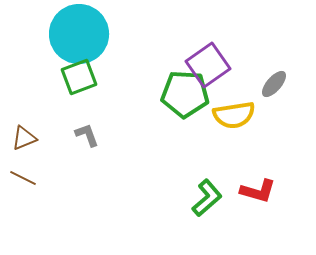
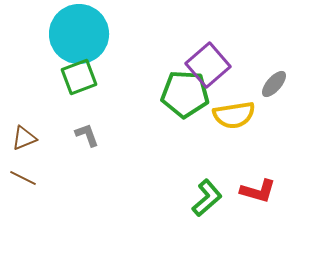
purple square: rotated 6 degrees counterclockwise
